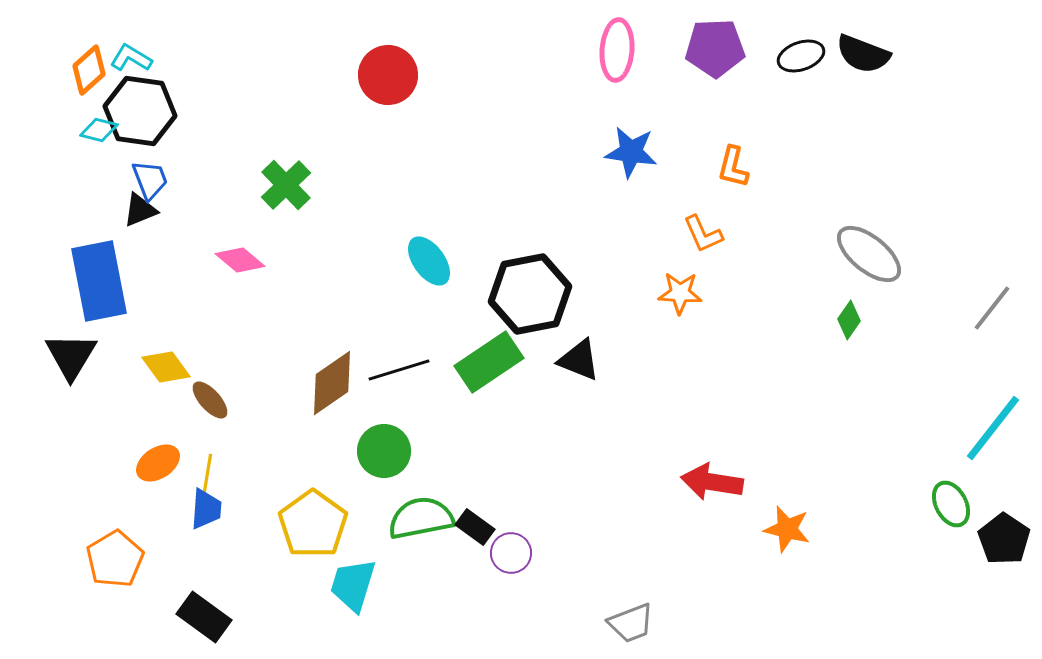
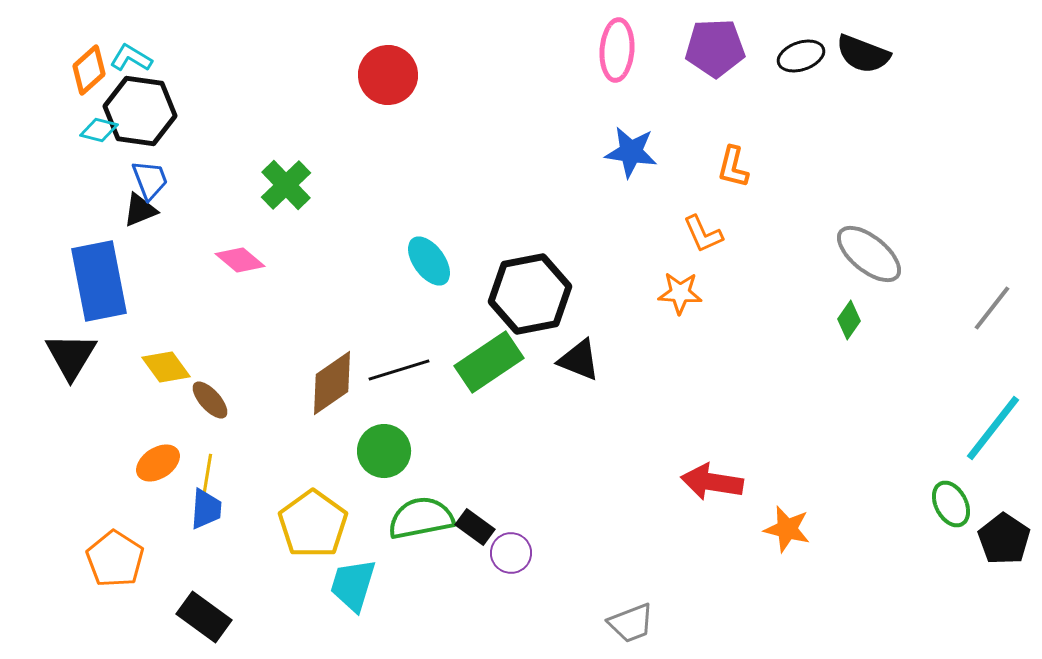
orange pentagon at (115, 559): rotated 8 degrees counterclockwise
